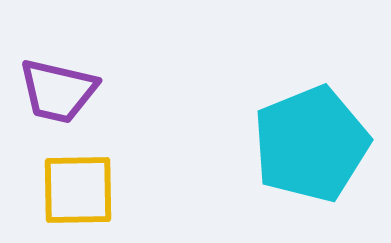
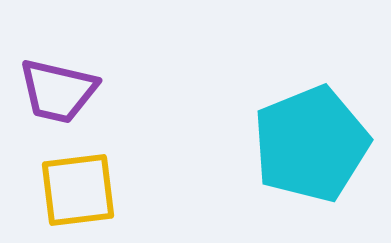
yellow square: rotated 6 degrees counterclockwise
